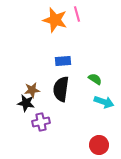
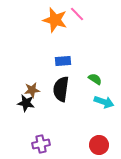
pink line: rotated 28 degrees counterclockwise
purple cross: moved 22 px down
